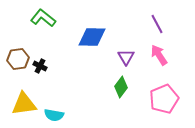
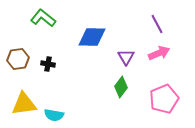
pink arrow: moved 2 px up; rotated 100 degrees clockwise
black cross: moved 8 px right, 2 px up; rotated 16 degrees counterclockwise
